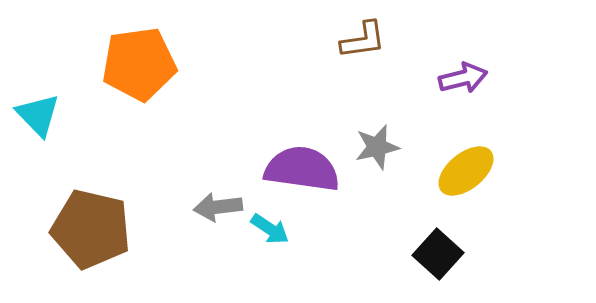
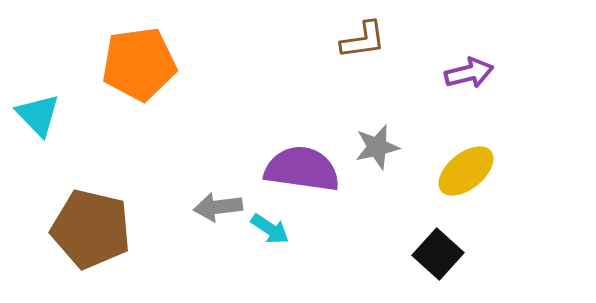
purple arrow: moved 6 px right, 5 px up
